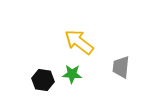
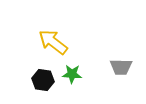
yellow arrow: moved 26 px left
gray trapezoid: rotated 95 degrees counterclockwise
